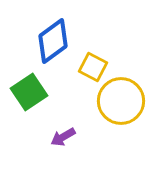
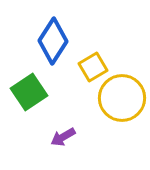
blue diamond: rotated 21 degrees counterclockwise
yellow square: rotated 32 degrees clockwise
yellow circle: moved 1 px right, 3 px up
